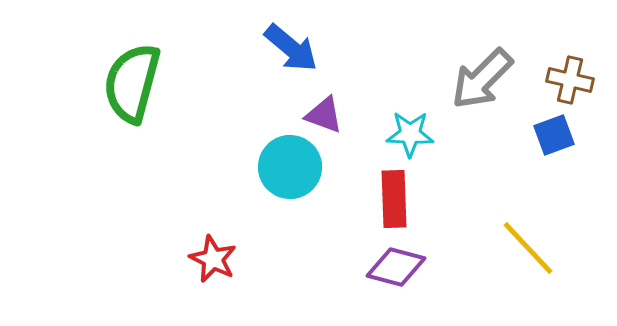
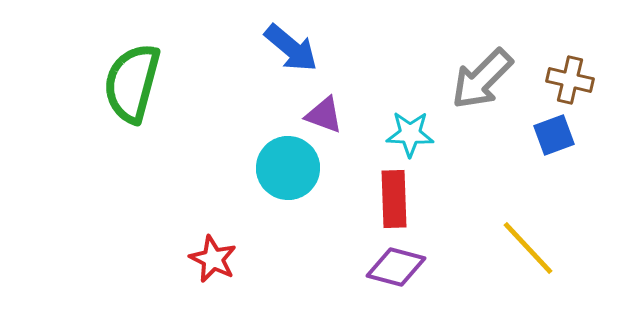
cyan circle: moved 2 px left, 1 px down
